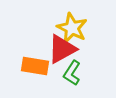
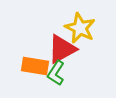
yellow star: moved 8 px right
green L-shape: moved 16 px left
